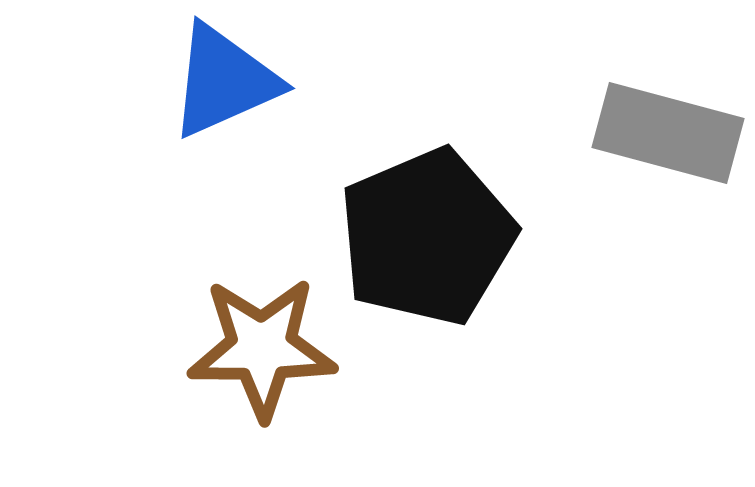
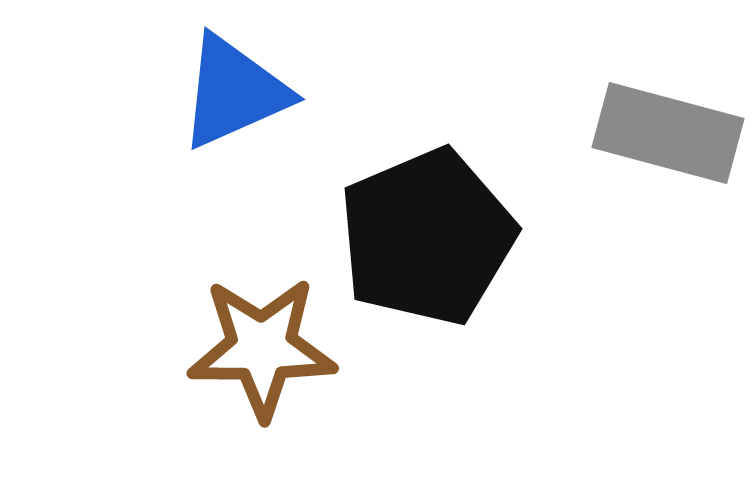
blue triangle: moved 10 px right, 11 px down
